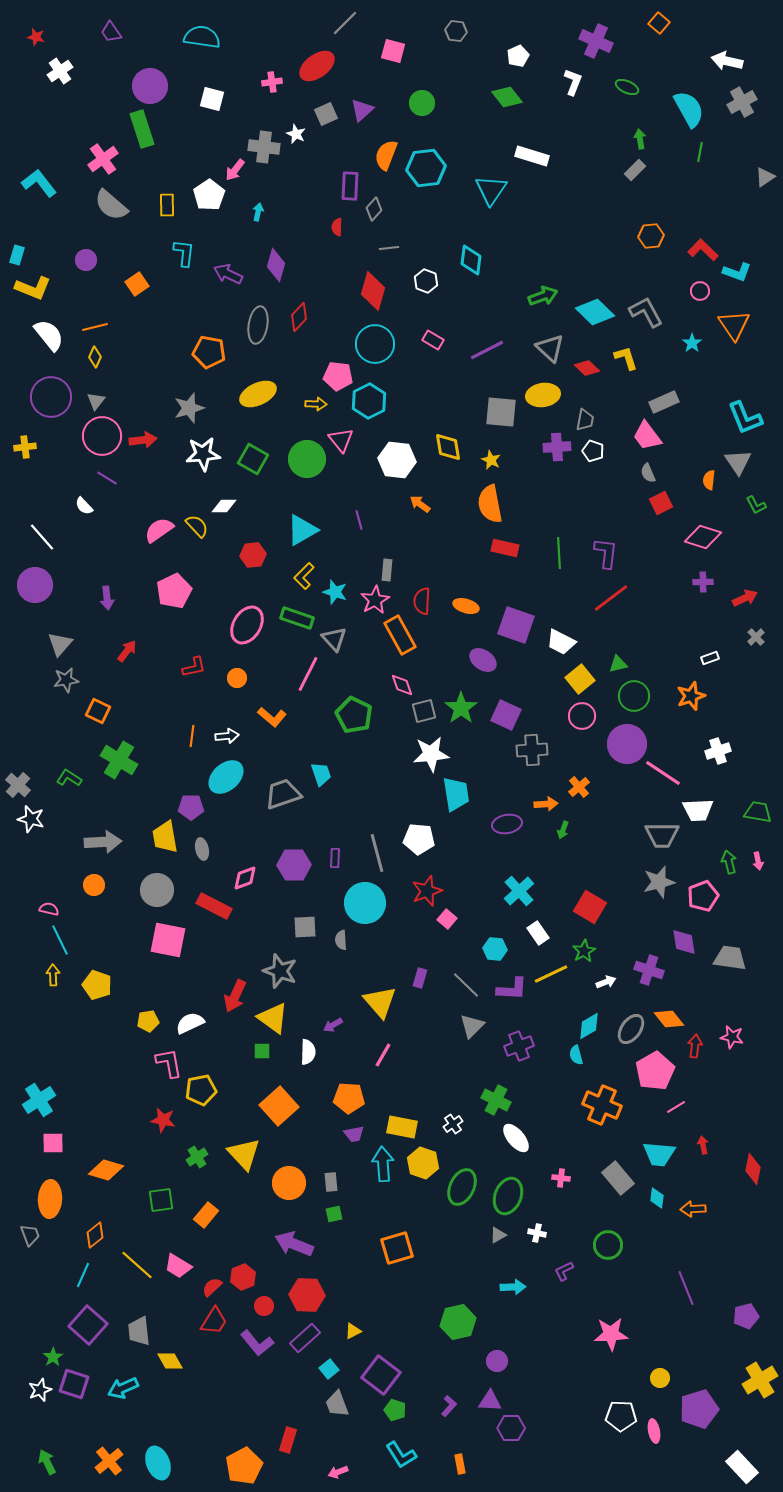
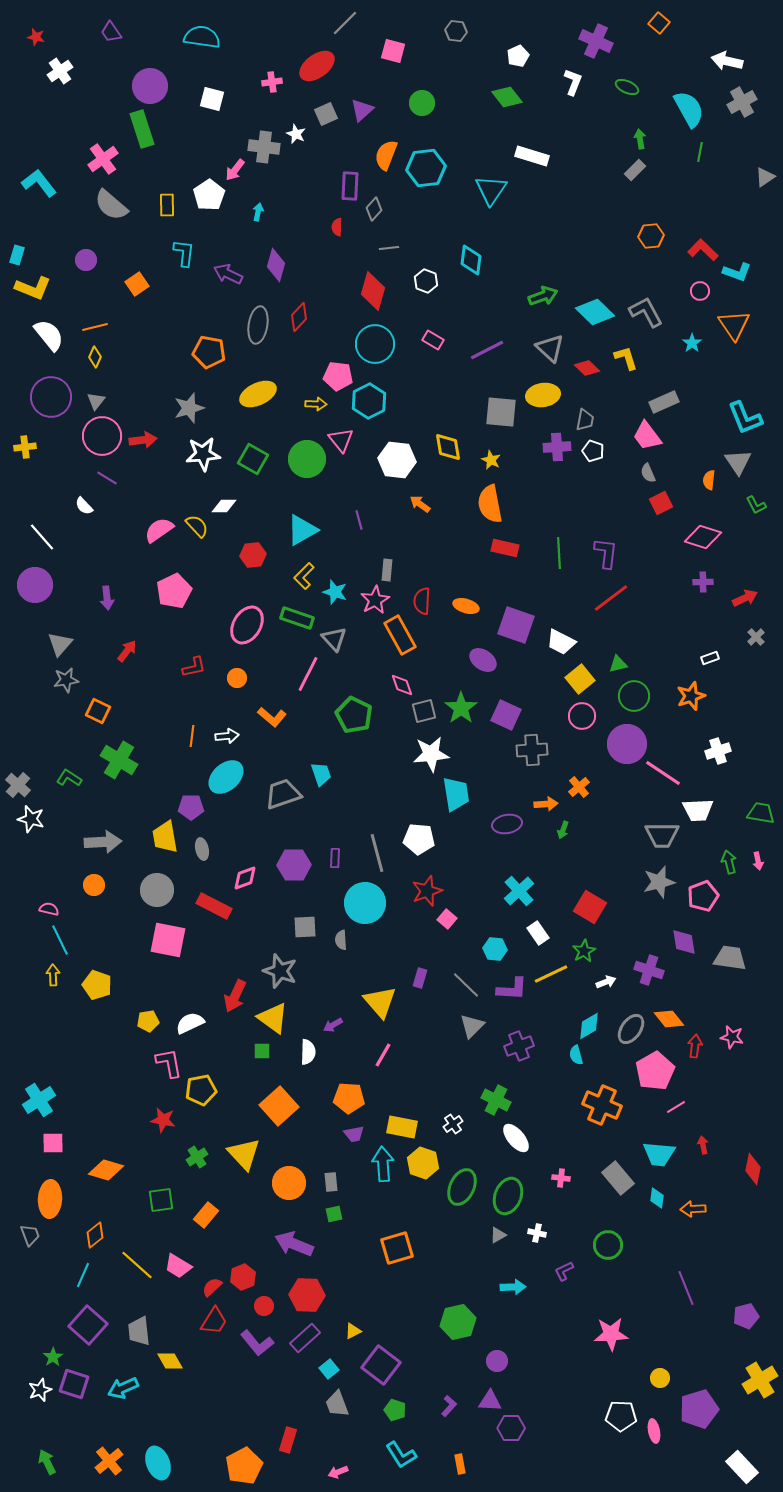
green trapezoid at (758, 812): moved 3 px right, 1 px down
purple square at (381, 1375): moved 10 px up
